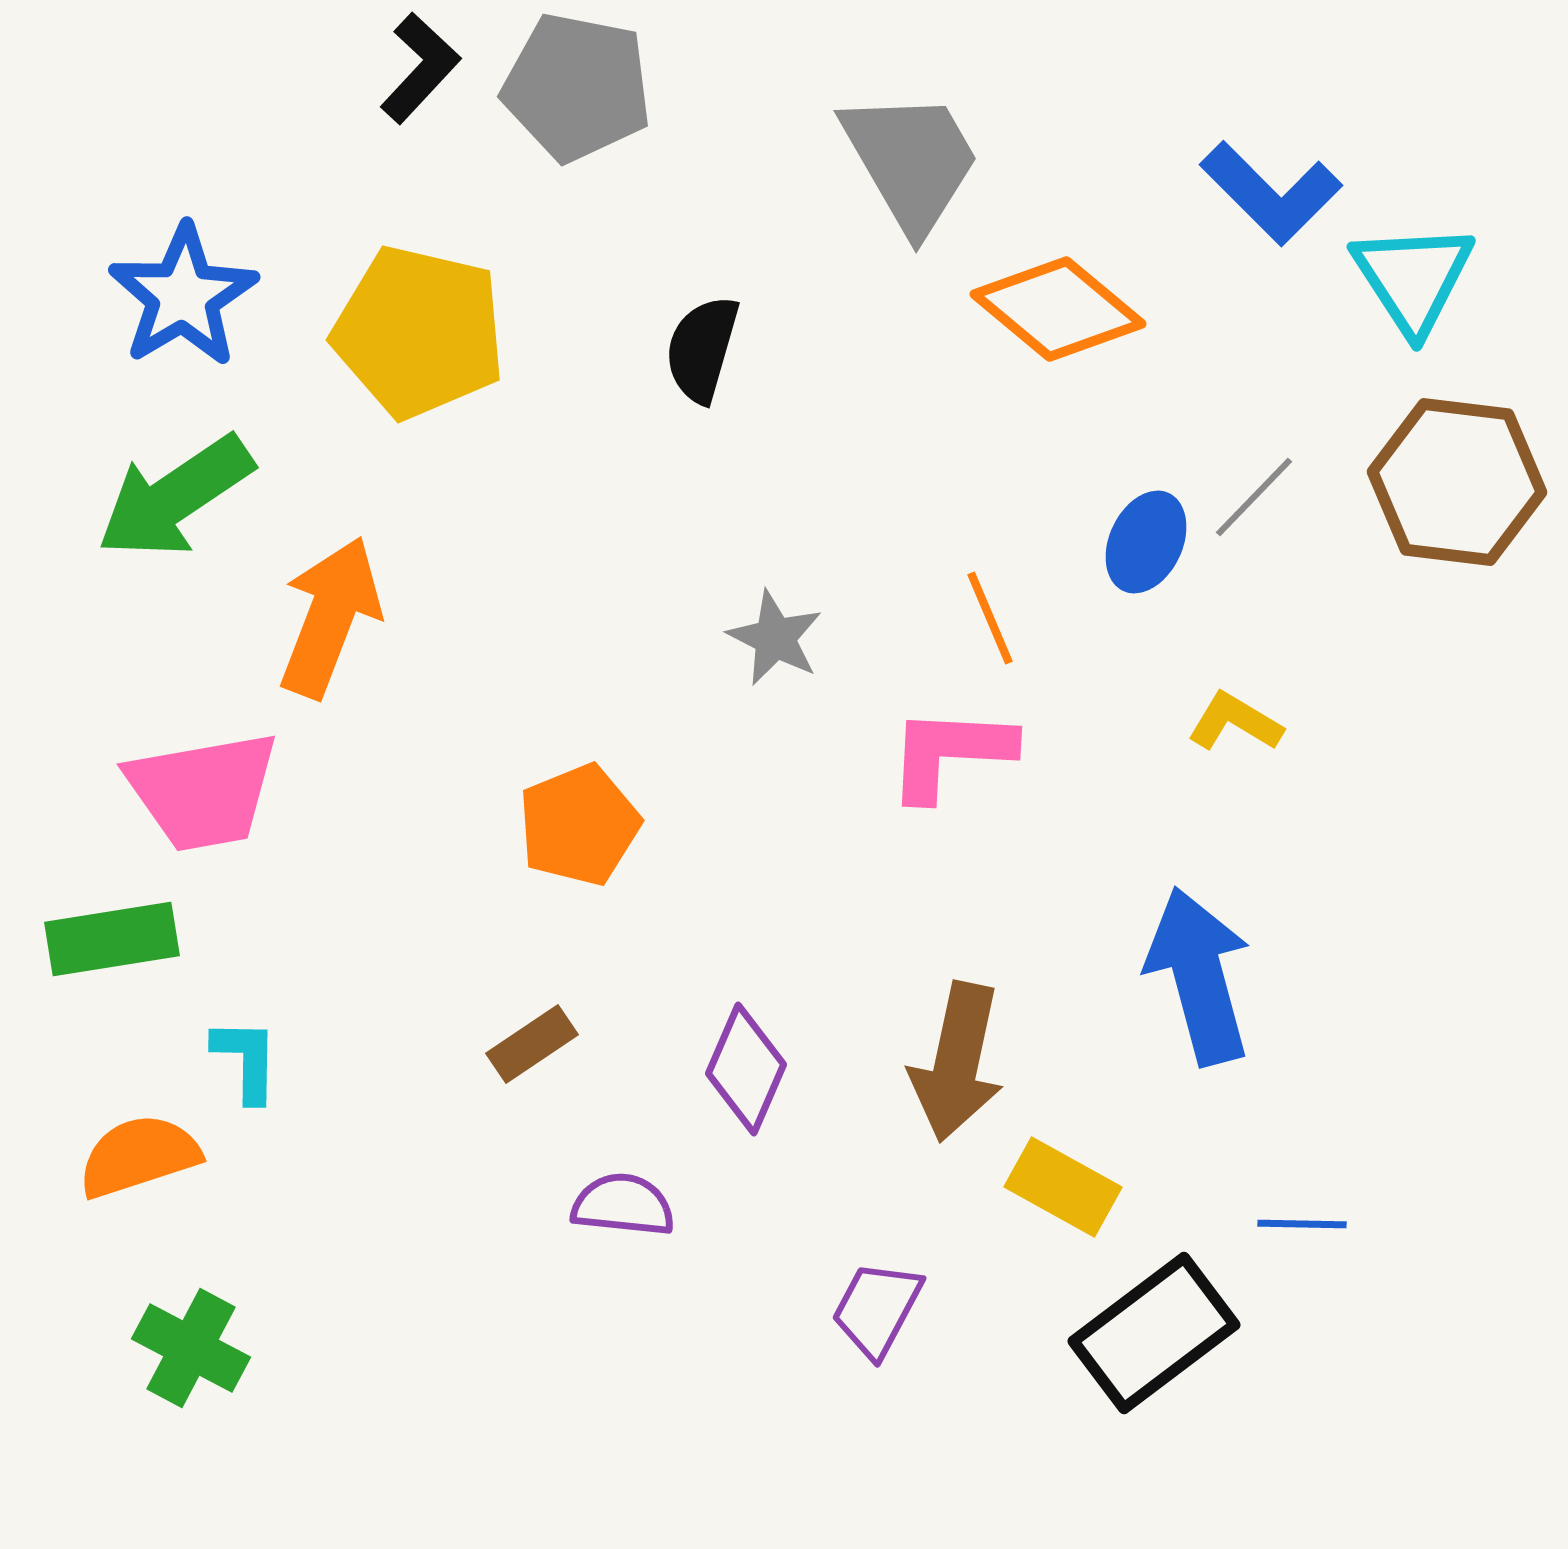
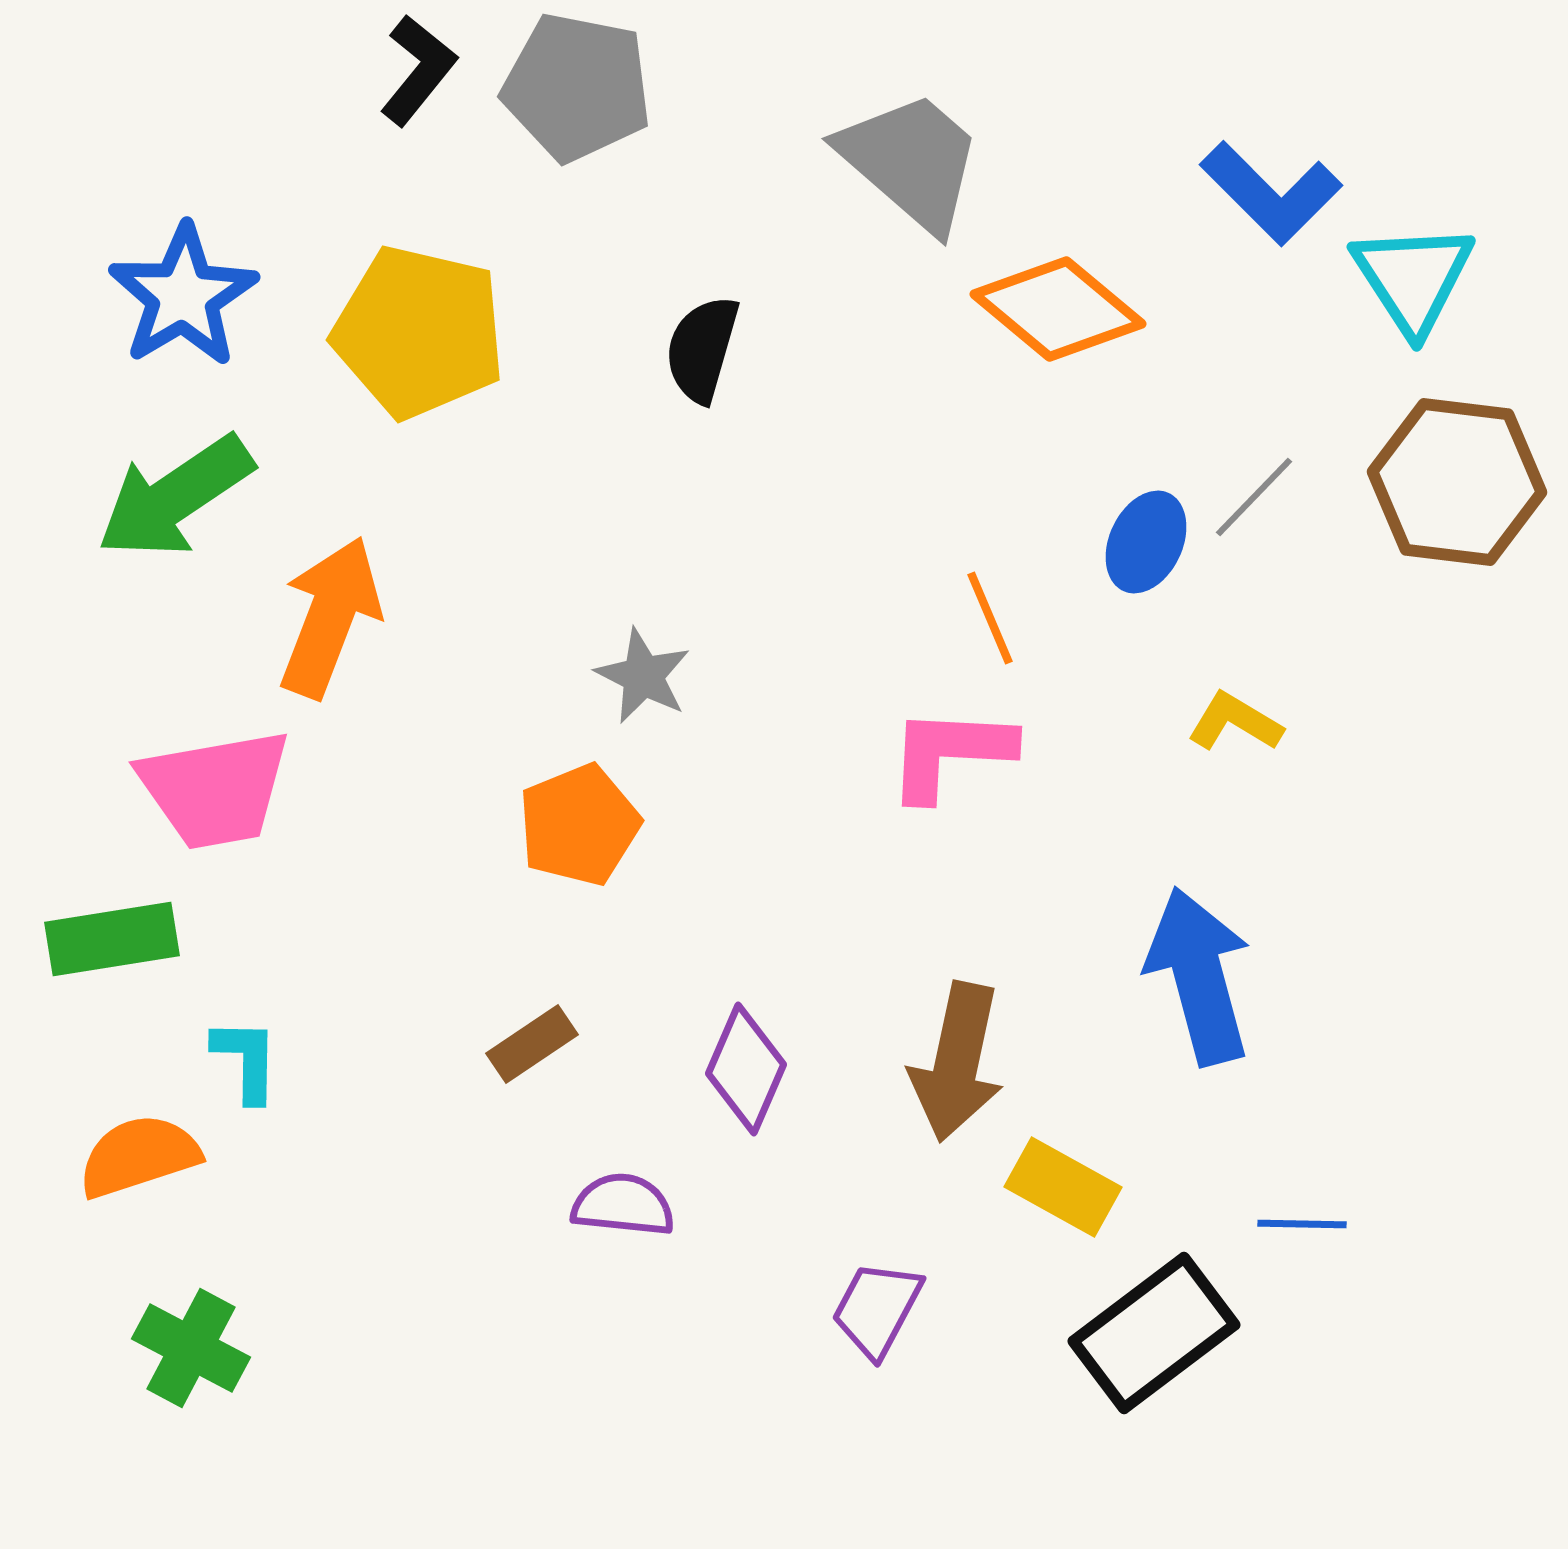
black L-shape: moved 2 px left, 2 px down; rotated 4 degrees counterclockwise
gray trapezoid: rotated 19 degrees counterclockwise
gray star: moved 132 px left, 38 px down
pink trapezoid: moved 12 px right, 2 px up
